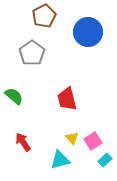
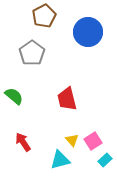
yellow triangle: moved 2 px down
